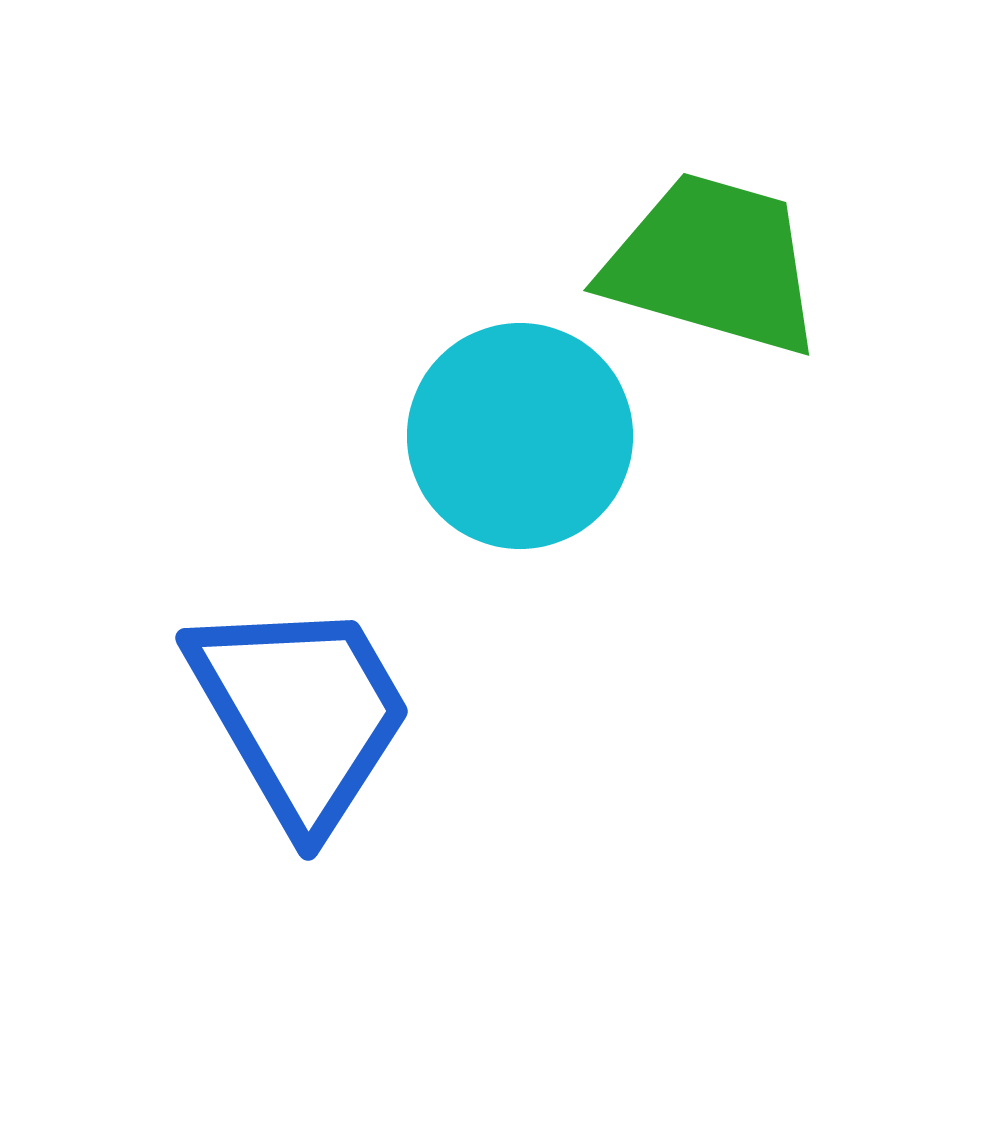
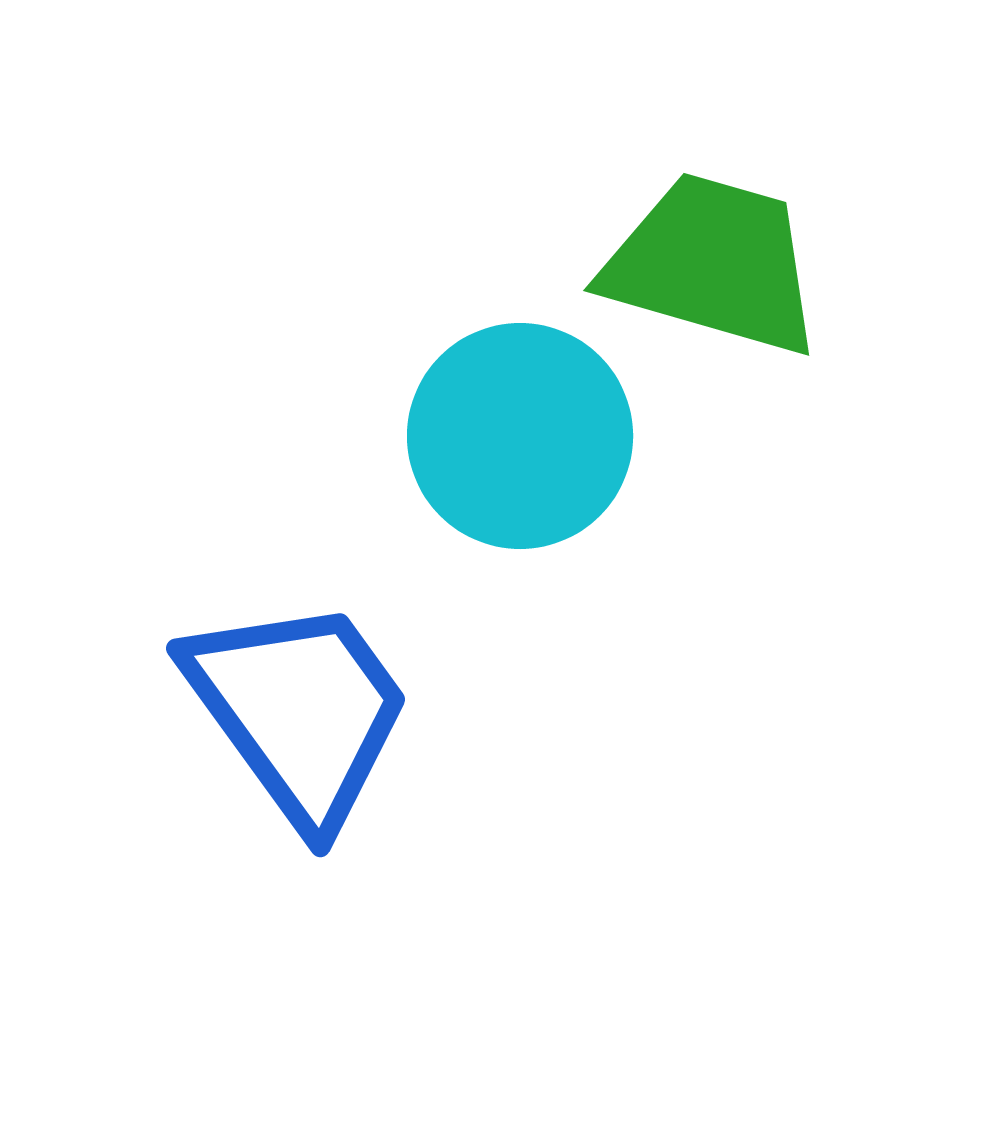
blue trapezoid: moved 2 px left, 2 px up; rotated 6 degrees counterclockwise
